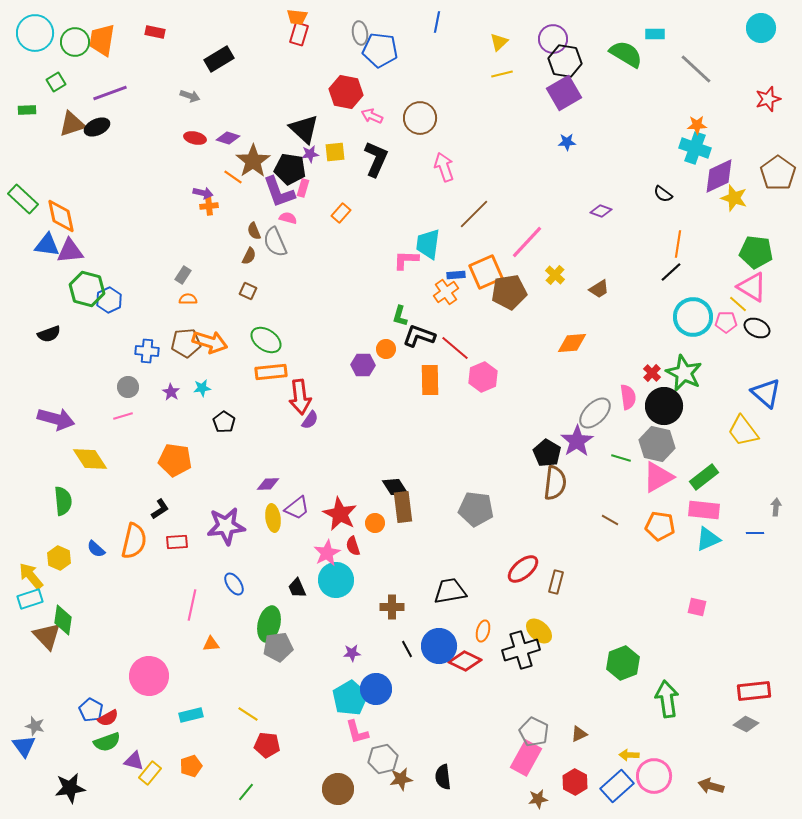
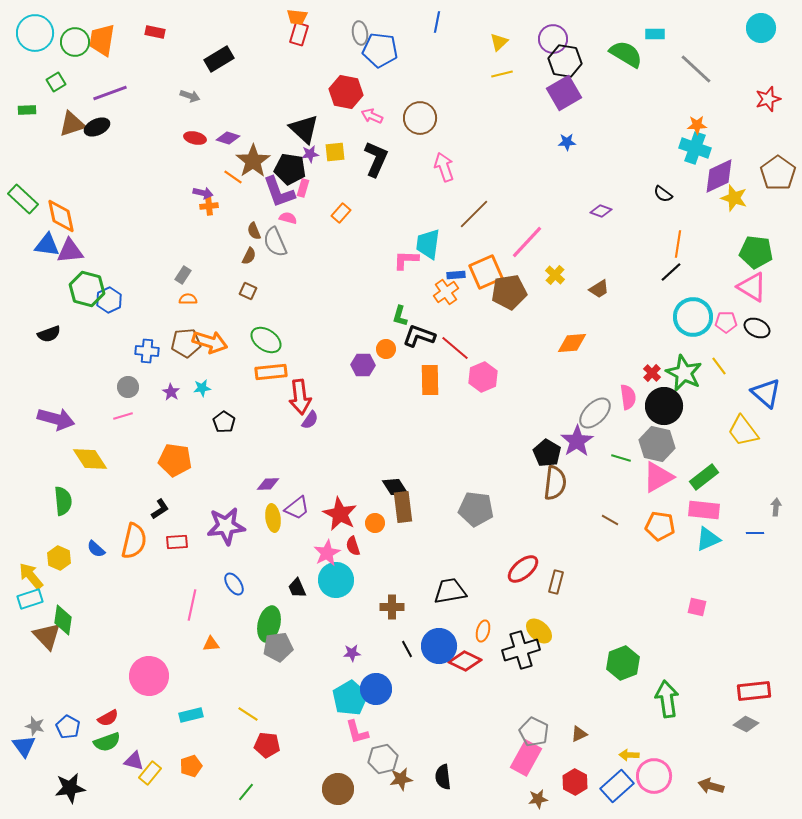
yellow line at (738, 304): moved 19 px left, 62 px down; rotated 12 degrees clockwise
blue pentagon at (91, 710): moved 23 px left, 17 px down
